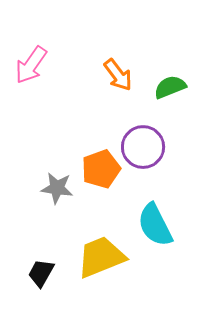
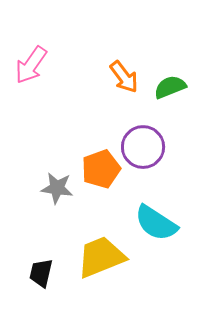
orange arrow: moved 6 px right, 2 px down
cyan semicircle: moved 1 px right, 2 px up; rotated 30 degrees counterclockwise
black trapezoid: rotated 16 degrees counterclockwise
